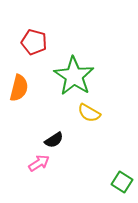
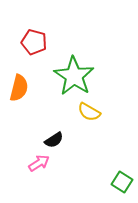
yellow semicircle: moved 1 px up
